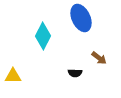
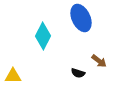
brown arrow: moved 3 px down
black semicircle: moved 3 px right; rotated 16 degrees clockwise
